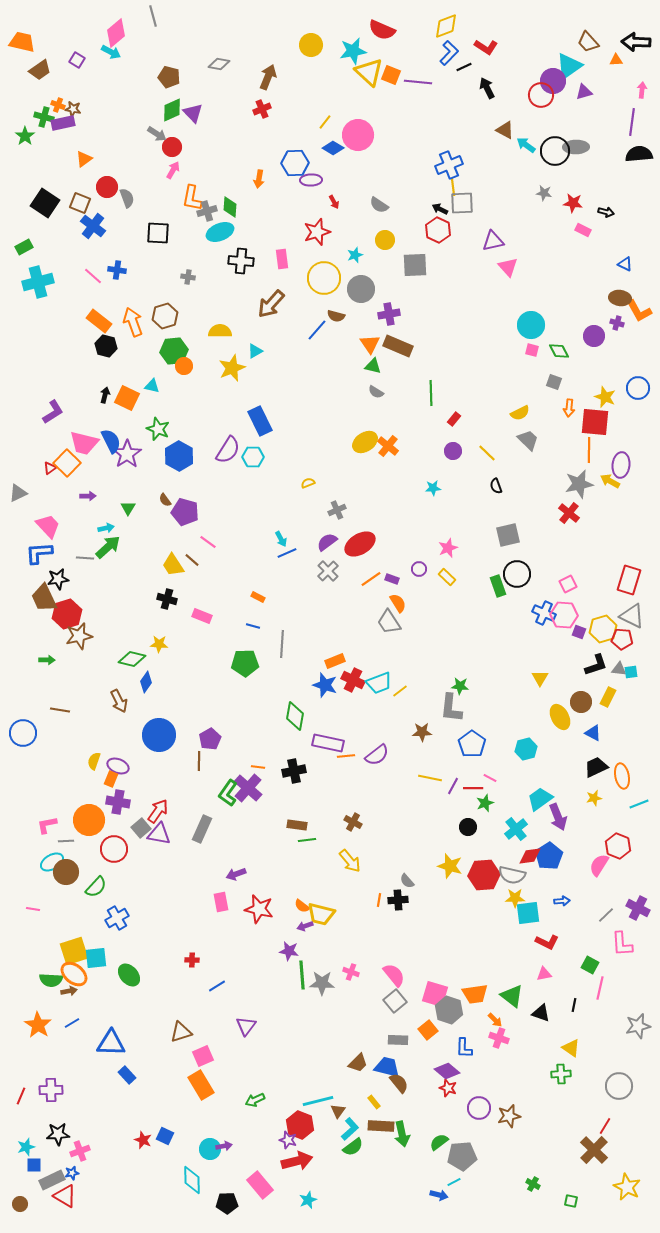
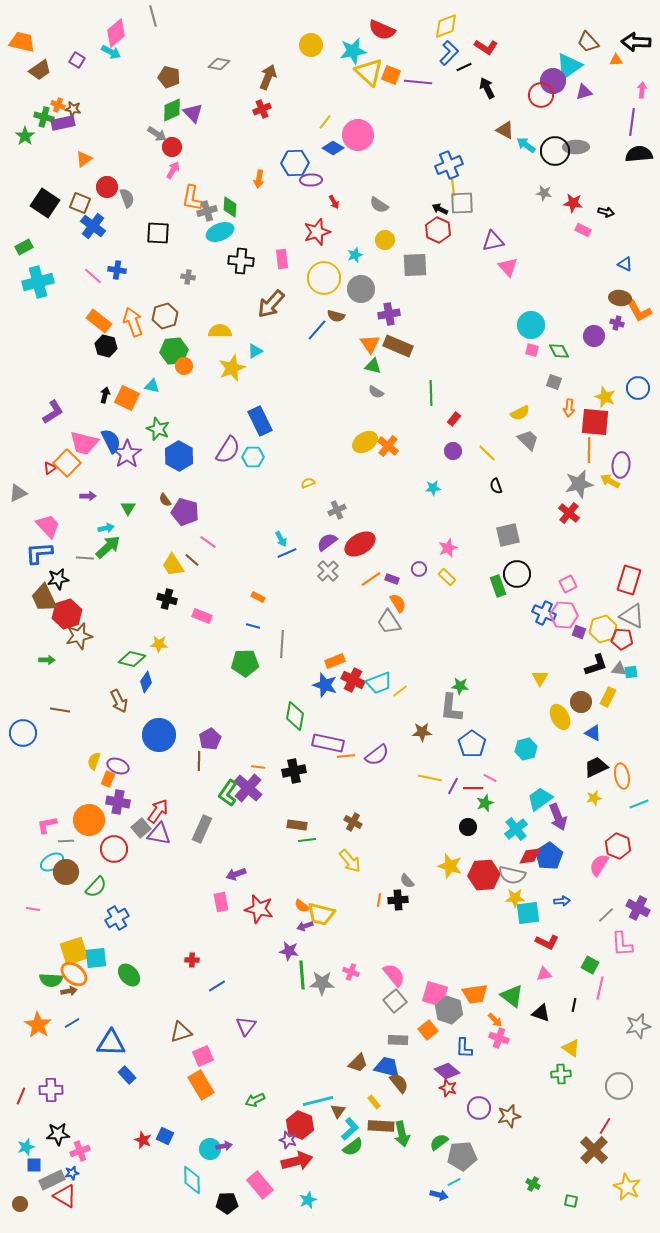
orange rectangle at (111, 779): moved 3 px left
